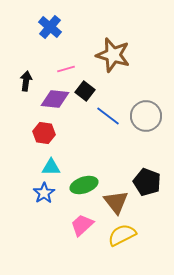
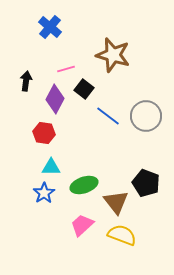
black square: moved 1 px left, 2 px up
purple diamond: rotated 68 degrees counterclockwise
black pentagon: moved 1 px left, 1 px down
yellow semicircle: rotated 48 degrees clockwise
